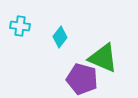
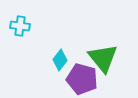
cyan diamond: moved 23 px down
green triangle: rotated 28 degrees clockwise
